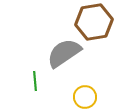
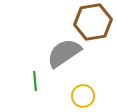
brown hexagon: moved 1 px left
yellow circle: moved 2 px left, 1 px up
